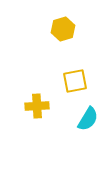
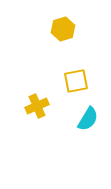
yellow square: moved 1 px right
yellow cross: rotated 20 degrees counterclockwise
